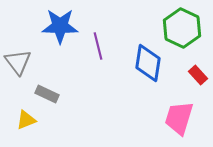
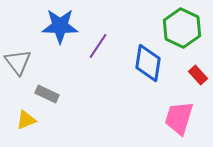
purple line: rotated 48 degrees clockwise
